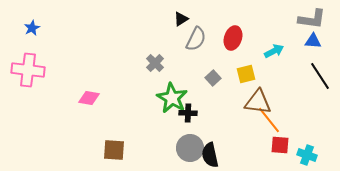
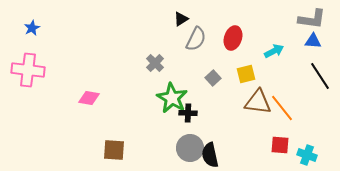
orange line: moved 13 px right, 12 px up
